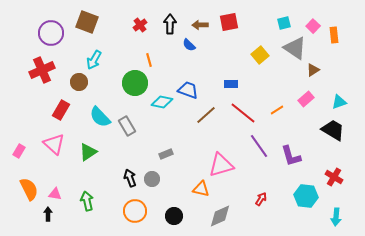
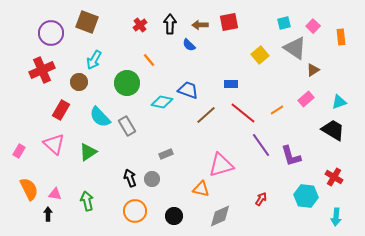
orange rectangle at (334, 35): moved 7 px right, 2 px down
orange line at (149, 60): rotated 24 degrees counterclockwise
green circle at (135, 83): moved 8 px left
purple line at (259, 146): moved 2 px right, 1 px up
